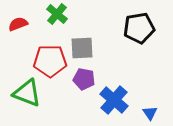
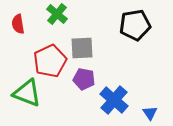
red semicircle: rotated 78 degrees counterclockwise
black pentagon: moved 4 px left, 3 px up
red pentagon: rotated 24 degrees counterclockwise
